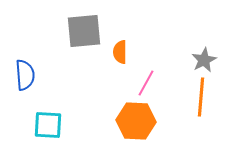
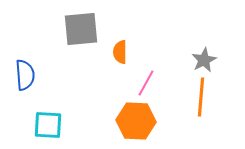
gray square: moved 3 px left, 2 px up
